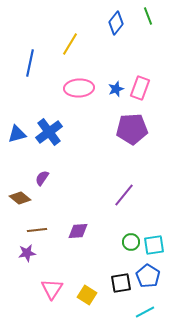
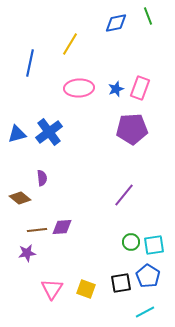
blue diamond: rotated 40 degrees clockwise
purple semicircle: rotated 140 degrees clockwise
purple diamond: moved 16 px left, 4 px up
yellow square: moved 1 px left, 6 px up; rotated 12 degrees counterclockwise
